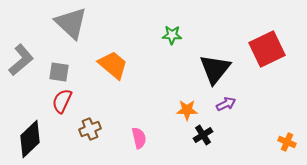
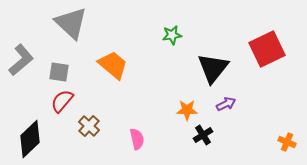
green star: rotated 12 degrees counterclockwise
black triangle: moved 2 px left, 1 px up
red semicircle: rotated 15 degrees clockwise
brown cross: moved 1 px left, 3 px up; rotated 25 degrees counterclockwise
pink semicircle: moved 2 px left, 1 px down
